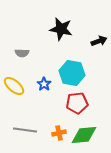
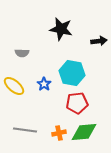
black arrow: rotated 14 degrees clockwise
green diamond: moved 3 px up
